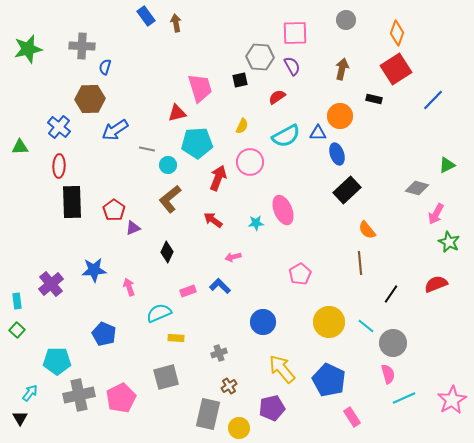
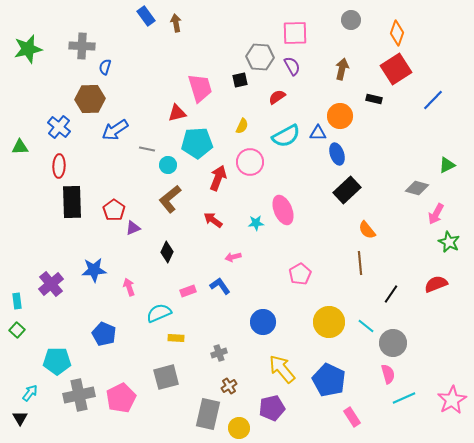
gray circle at (346, 20): moved 5 px right
blue L-shape at (220, 286): rotated 10 degrees clockwise
